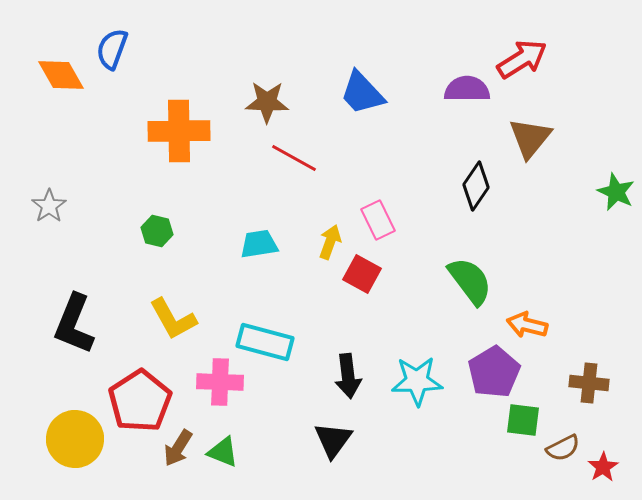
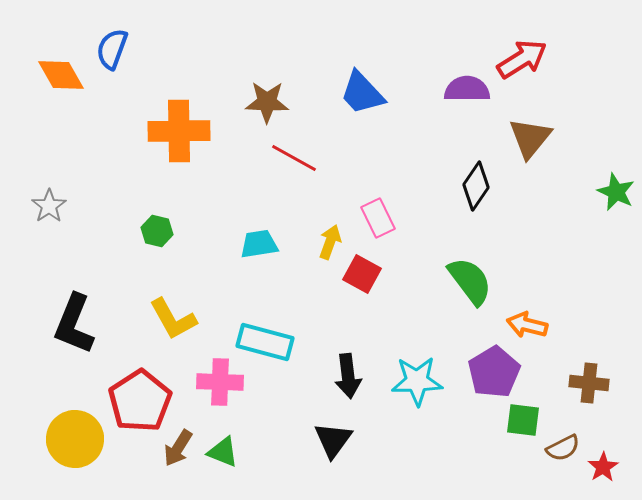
pink rectangle: moved 2 px up
